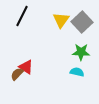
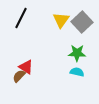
black line: moved 1 px left, 2 px down
green star: moved 4 px left, 1 px down
brown semicircle: moved 2 px right, 2 px down
